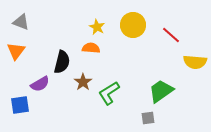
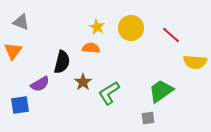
yellow circle: moved 2 px left, 3 px down
orange triangle: moved 3 px left
